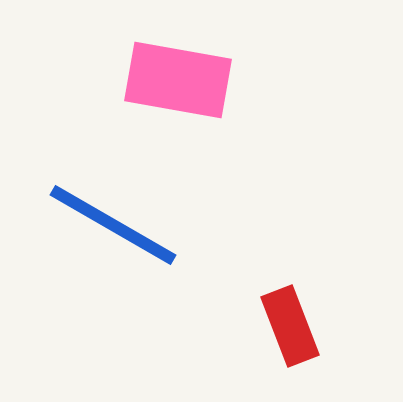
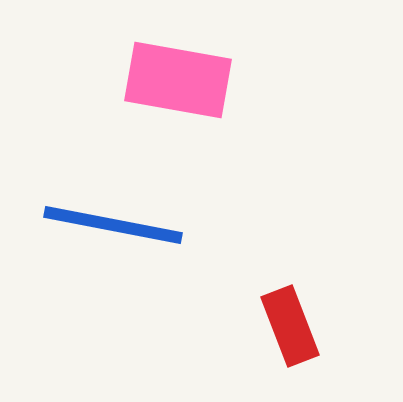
blue line: rotated 19 degrees counterclockwise
